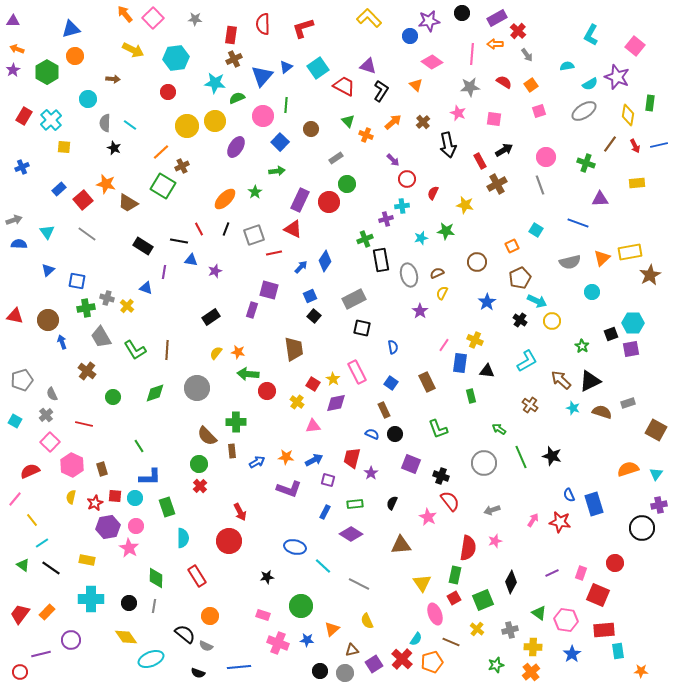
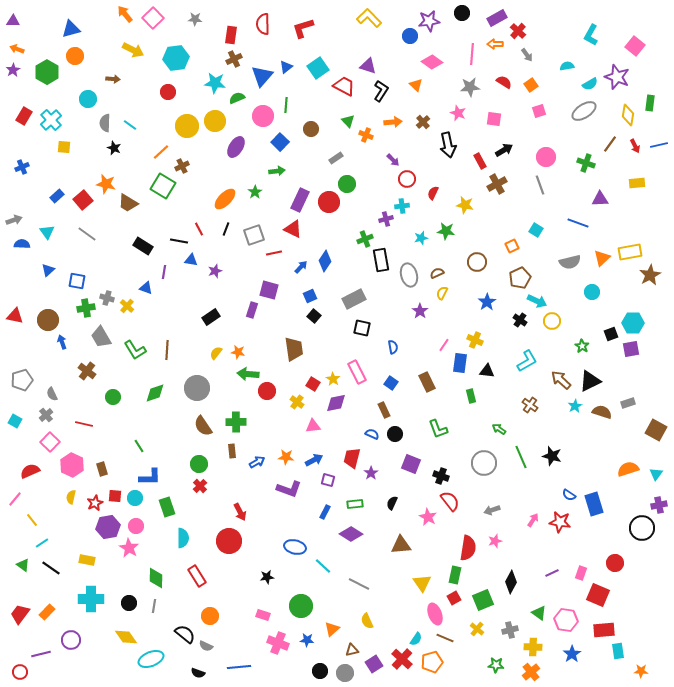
orange arrow at (393, 122): rotated 36 degrees clockwise
blue rectangle at (59, 189): moved 2 px left, 7 px down
blue semicircle at (19, 244): moved 3 px right
cyan star at (573, 408): moved 2 px right, 2 px up; rotated 24 degrees clockwise
brown semicircle at (207, 436): moved 4 px left, 10 px up; rotated 10 degrees clockwise
blue semicircle at (569, 495): rotated 32 degrees counterclockwise
brown line at (451, 642): moved 6 px left, 4 px up
green star at (496, 665): rotated 21 degrees clockwise
